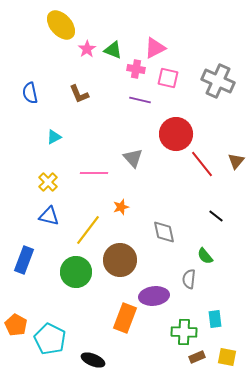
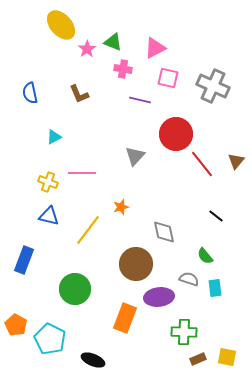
green triangle: moved 8 px up
pink cross: moved 13 px left
gray cross: moved 5 px left, 5 px down
gray triangle: moved 2 px right, 2 px up; rotated 25 degrees clockwise
pink line: moved 12 px left
yellow cross: rotated 24 degrees counterclockwise
brown circle: moved 16 px right, 4 px down
green circle: moved 1 px left, 17 px down
gray semicircle: rotated 102 degrees clockwise
purple ellipse: moved 5 px right, 1 px down
cyan rectangle: moved 31 px up
brown rectangle: moved 1 px right, 2 px down
